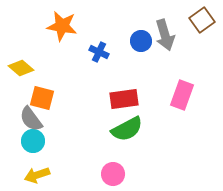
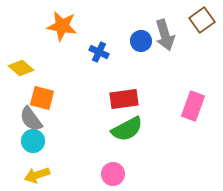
pink rectangle: moved 11 px right, 11 px down
